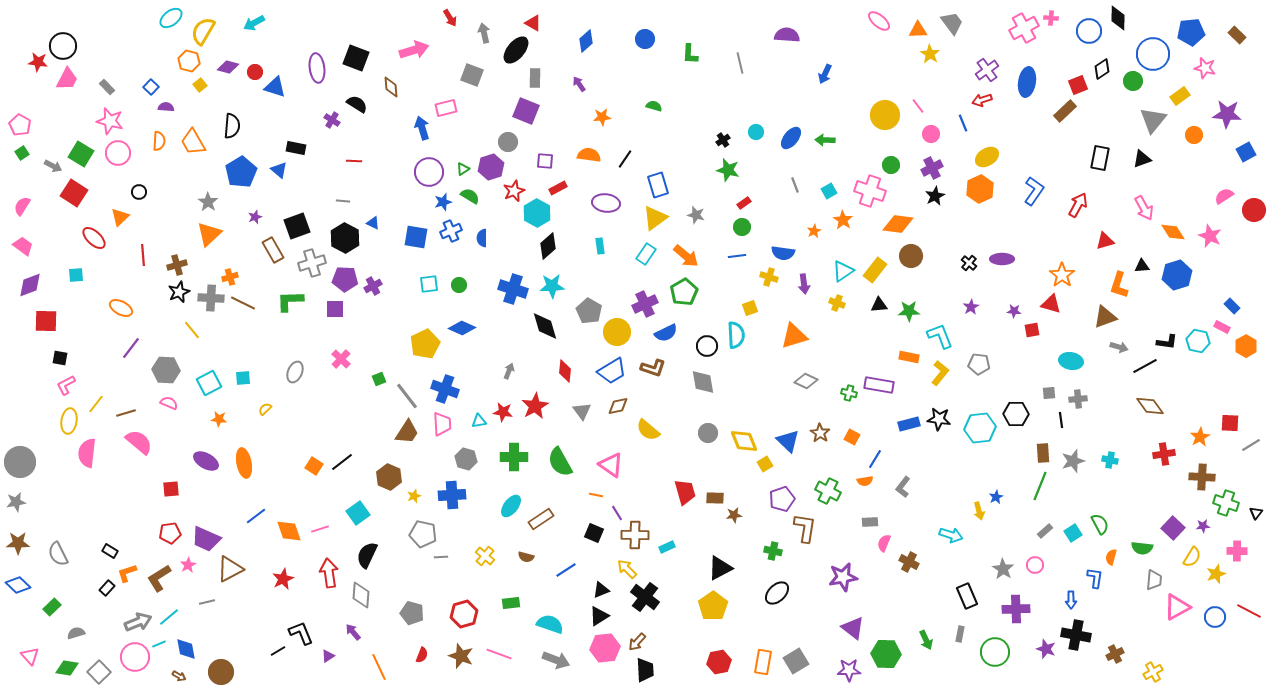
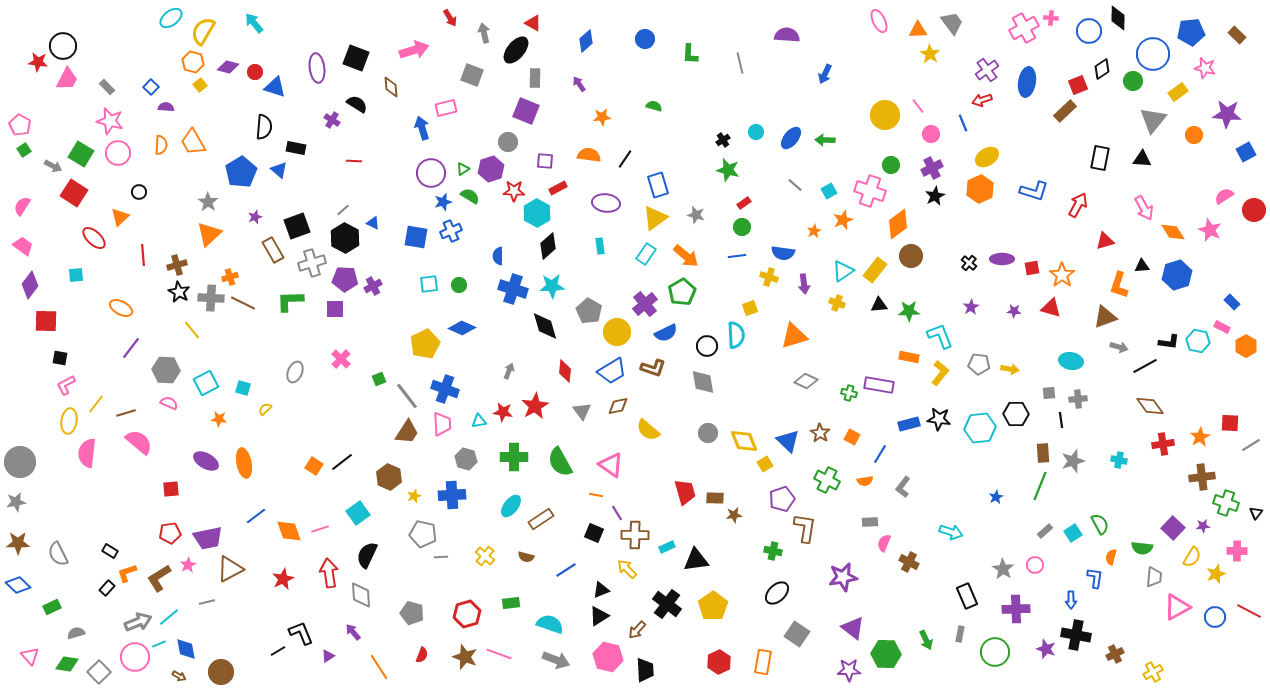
pink ellipse at (879, 21): rotated 25 degrees clockwise
cyan arrow at (254, 23): rotated 80 degrees clockwise
orange hexagon at (189, 61): moved 4 px right, 1 px down
yellow rectangle at (1180, 96): moved 2 px left, 4 px up
black semicircle at (232, 126): moved 32 px right, 1 px down
orange semicircle at (159, 141): moved 2 px right, 4 px down
green square at (22, 153): moved 2 px right, 3 px up
black triangle at (1142, 159): rotated 24 degrees clockwise
purple hexagon at (491, 167): moved 2 px down
purple circle at (429, 172): moved 2 px right, 1 px down
gray line at (795, 185): rotated 28 degrees counterclockwise
red star at (514, 191): rotated 25 degrees clockwise
blue L-shape at (1034, 191): rotated 72 degrees clockwise
gray line at (343, 201): moved 9 px down; rotated 48 degrees counterclockwise
orange star at (843, 220): rotated 18 degrees clockwise
orange diamond at (898, 224): rotated 44 degrees counterclockwise
pink star at (1210, 236): moved 6 px up
blue semicircle at (482, 238): moved 16 px right, 18 px down
purple diamond at (30, 285): rotated 32 degrees counterclockwise
black star at (179, 292): rotated 20 degrees counterclockwise
green pentagon at (684, 292): moved 2 px left
purple cross at (645, 304): rotated 15 degrees counterclockwise
red triangle at (1051, 304): moved 4 px down
blue rectangle at (1232, 306): moved 4 px up
red square at (1032, 330): moved 62 px up
black L-shape at (1167, 342): moved 2 px right
cyan square at (243, 378): moved 10 px down; rotated 21 degrees clockwise
cyan square at (209, 383): moved 3 px left
red cross at (1164, 454): moved 1 px left, 10 px up
blue line at (875, 459): moved 5 px right, 5 px up
cyan cross at (1110, 460): moved 9 px right
brown cross at (1202, 477): rotated 10 degrees counterclockwise
green cross at (828, 491): moved 1 px left, 11 px up
yellow arrow at (979, 511): moved 31 px right, 142 px up; rotated 66 degrees counterclockwise
cyan arrow at (951, 535): moved 3 px up
purple trapezoid at (206, 539): moved 2 px right, 1 px up; rotated 36 degrees counterclockwise
black triangle at (720, 568): moved 24 px left, 8 px up; rotated 20 degrees clockwise
gray trapezoid at (1154, 580): moved 3 px up
gray diamond at (361, 595): rotated 8 degrees counterclockwise
black cross at (645, 597): moved 22 px right, 7 px down
green rectangle at (52, 607): rotated 18 degrees clockwise
red hexagon at (464, 614): moved 3 px right
brown arrow at (637, 642): moved 12 px up
pink hexagon at (605, 648): moved 3 px right, 9 px down; rotated 20 degrees clockwise
brown star at (461, 656): moved 4 px right, 1 px down
gray square at (796, 661): moved 1 px right, 27 px up; rotated 25 degrees counterclockwise
red hexagon at (719, 662): rotated 15 degrees counterclockwise
orange line at (379, 667): rotated 8 degrees counterclockwise
green diamond at (67, 668): moved 4 px up
